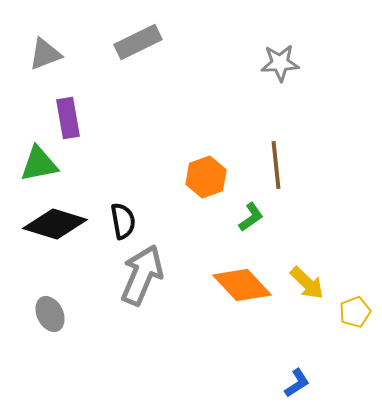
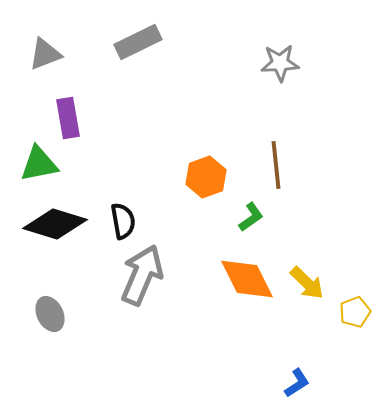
orange diamond: moved 5 px right, 6 px up; rotated 16 degrees clockwise
